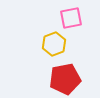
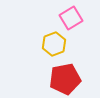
pink square: rotated 20 degrees counterclockwise
